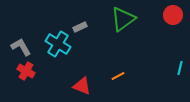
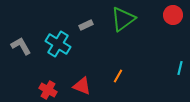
gray rectangle: moved 6 px right, 2 px up
gray L-shape: moved 1 px up
red cross: moved 22 px right, 19 px down
orange line: rotated 32 degrees counterclockwise
